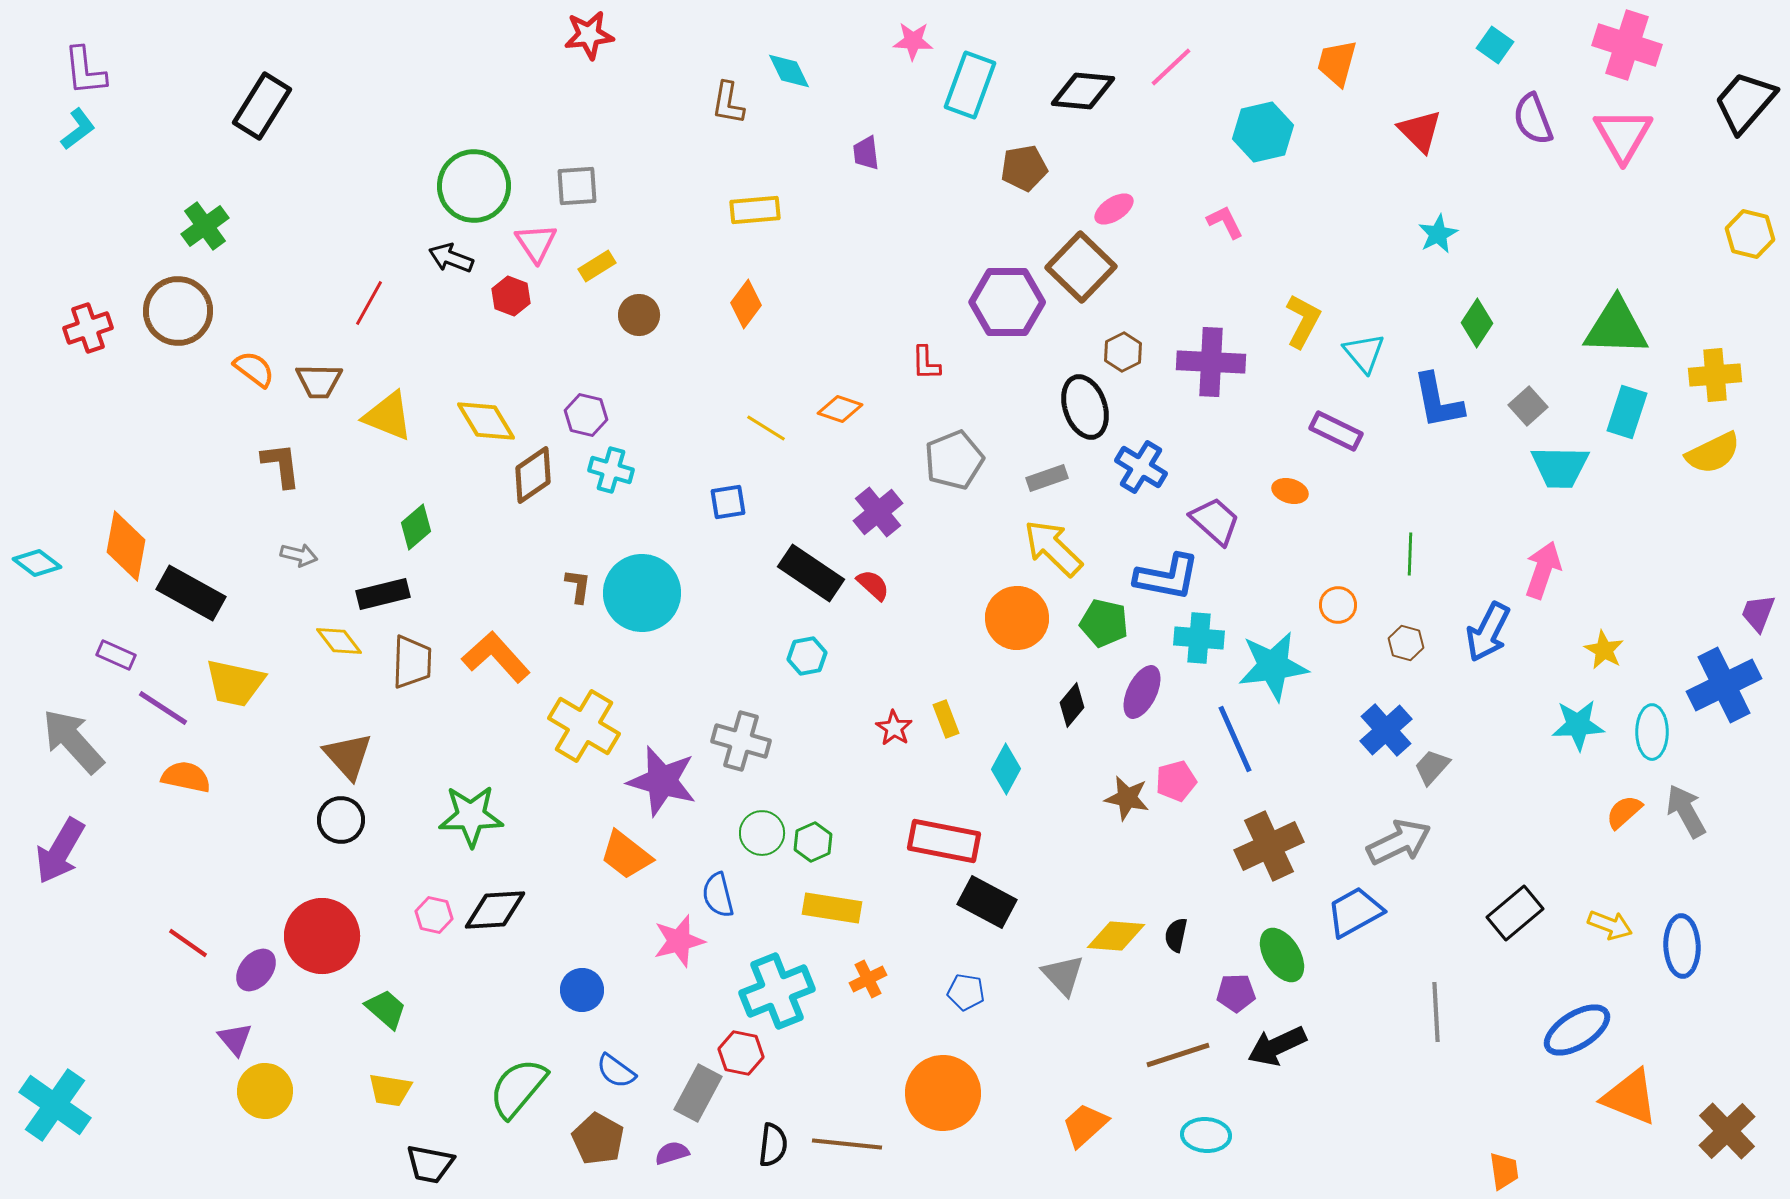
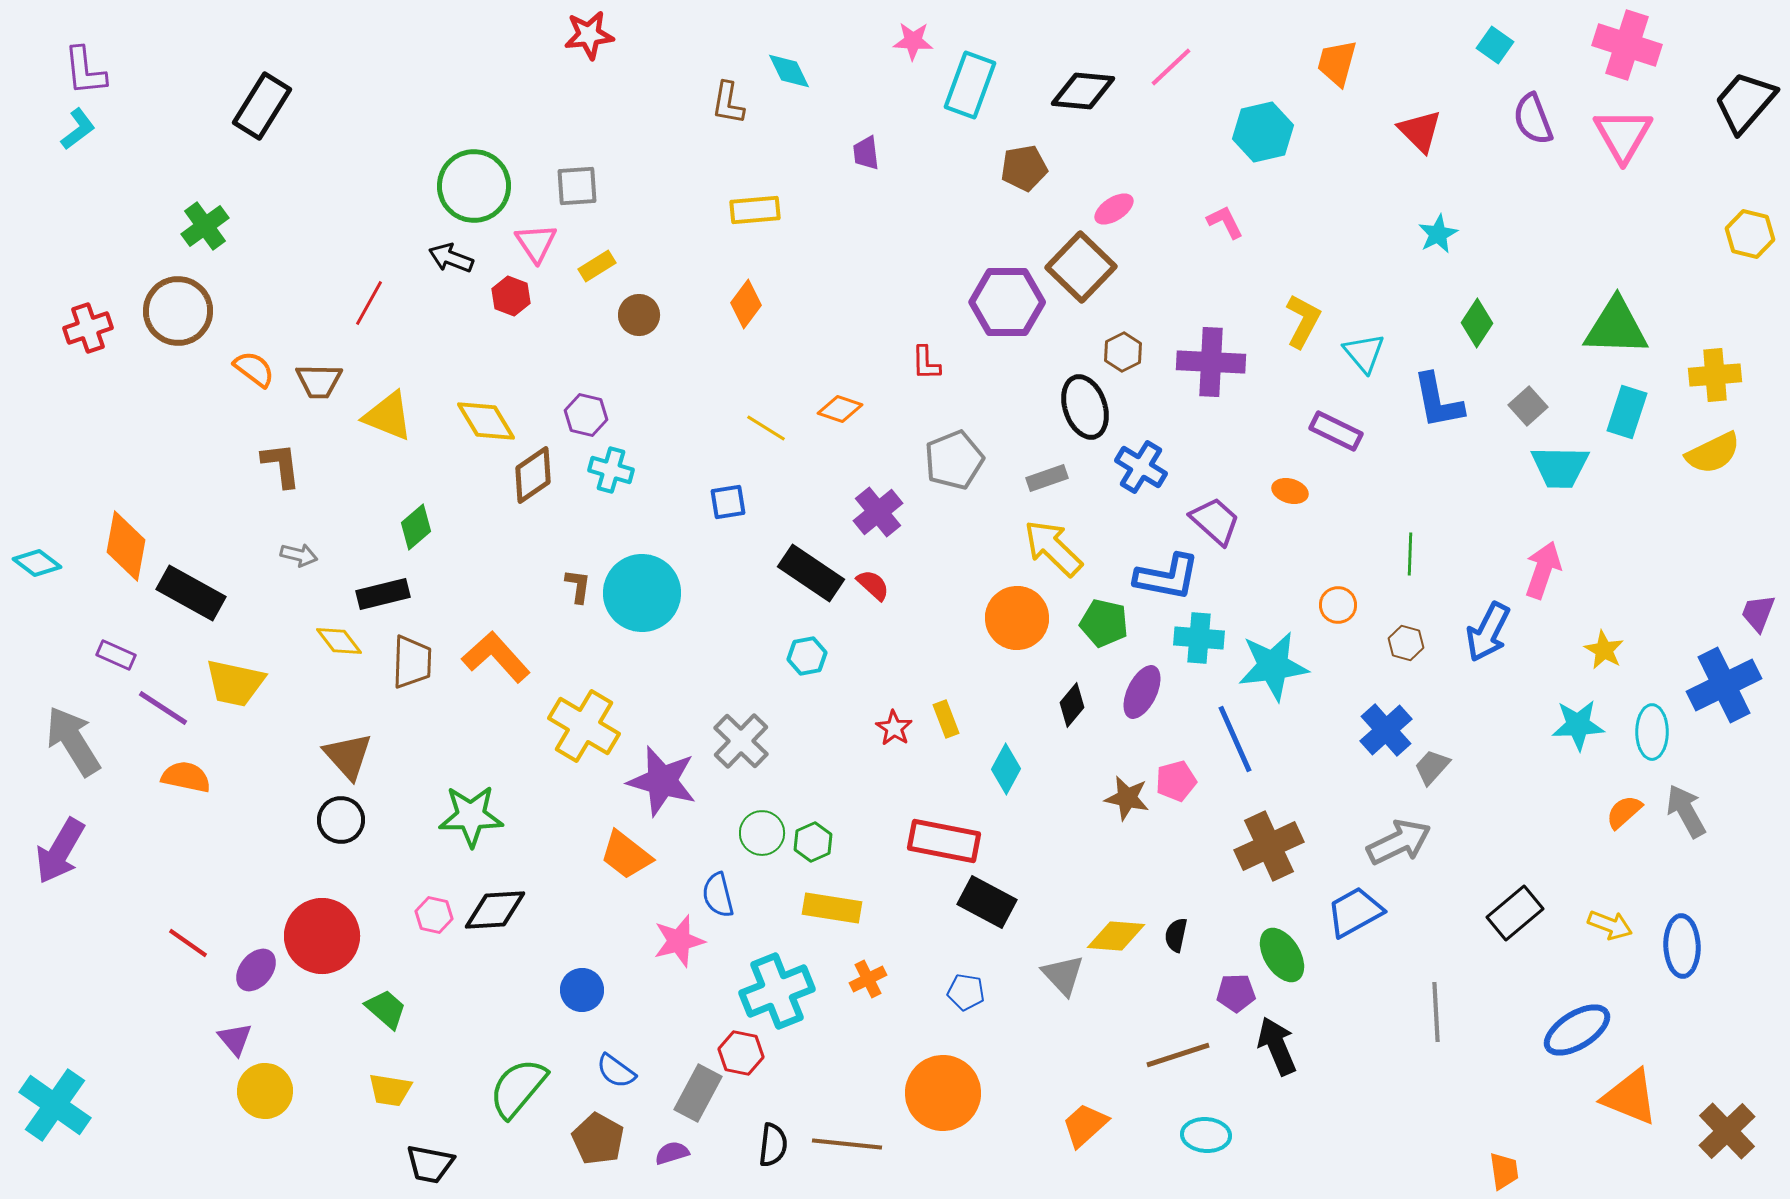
gray arrow at (73, 741): rotated 10 degrees clockwise
gray cross at (741, 741): rotated 28 degrees clockwise
black arrow at (1277, 1046): rotated 92 degrees clockwise
